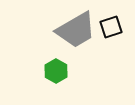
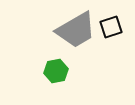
green hexagon: rotated 20 degrees clockwise
